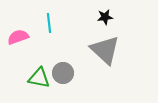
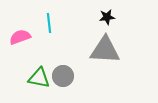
black star: moved 2 px right
pink semicircle: moved 2 px right
gray triangle: rotated 40 degrees counterclockwise
gray circle: moved 3 px down
